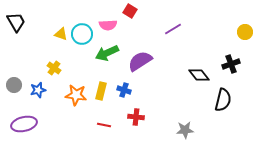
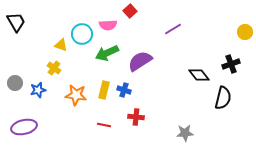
red square: rotated 16 degrees clockwise
yellow triangle: moved 11 px down
gray circle: moved 1 px right, 2 px up
yellow rectangle: moved 3 px right, 1 px up
black semicircle: moved 2 px up
purple ellipse: moved 3 px down
gray star: moved 3 px down
